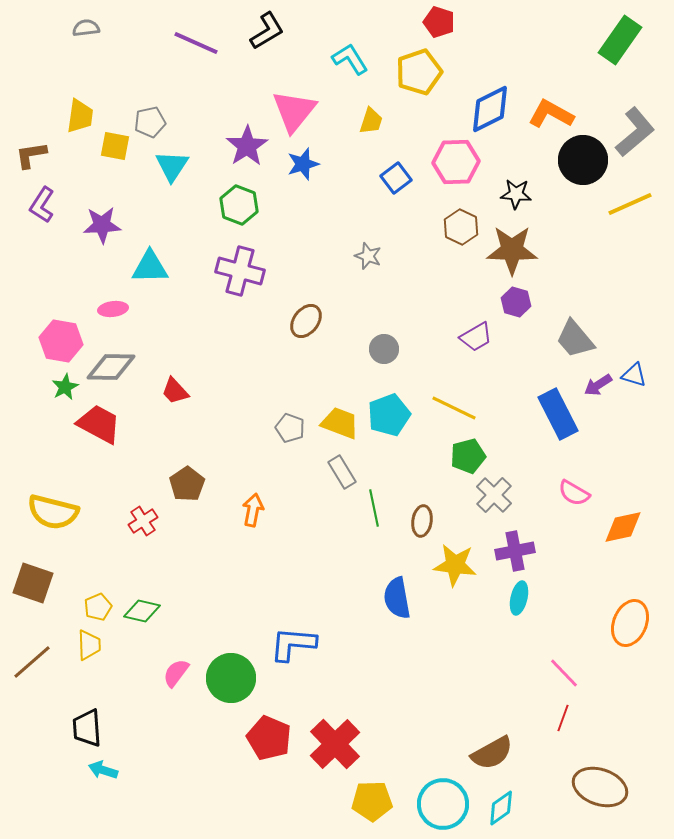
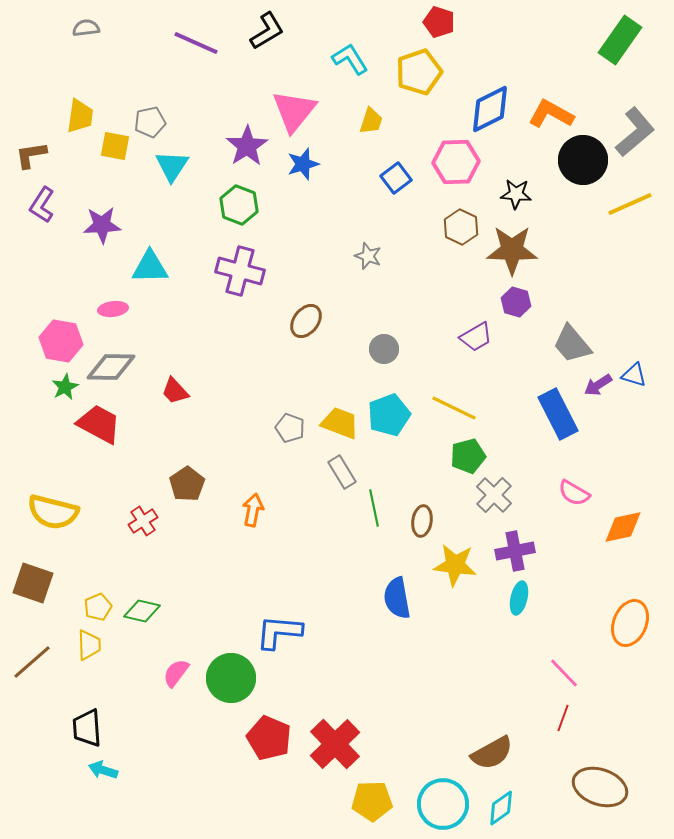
gray trapezoid at (575, 339): moved 3 px left, 5 px down
blue L-shape at (293, 644): moved 14 px left, 12 px up
